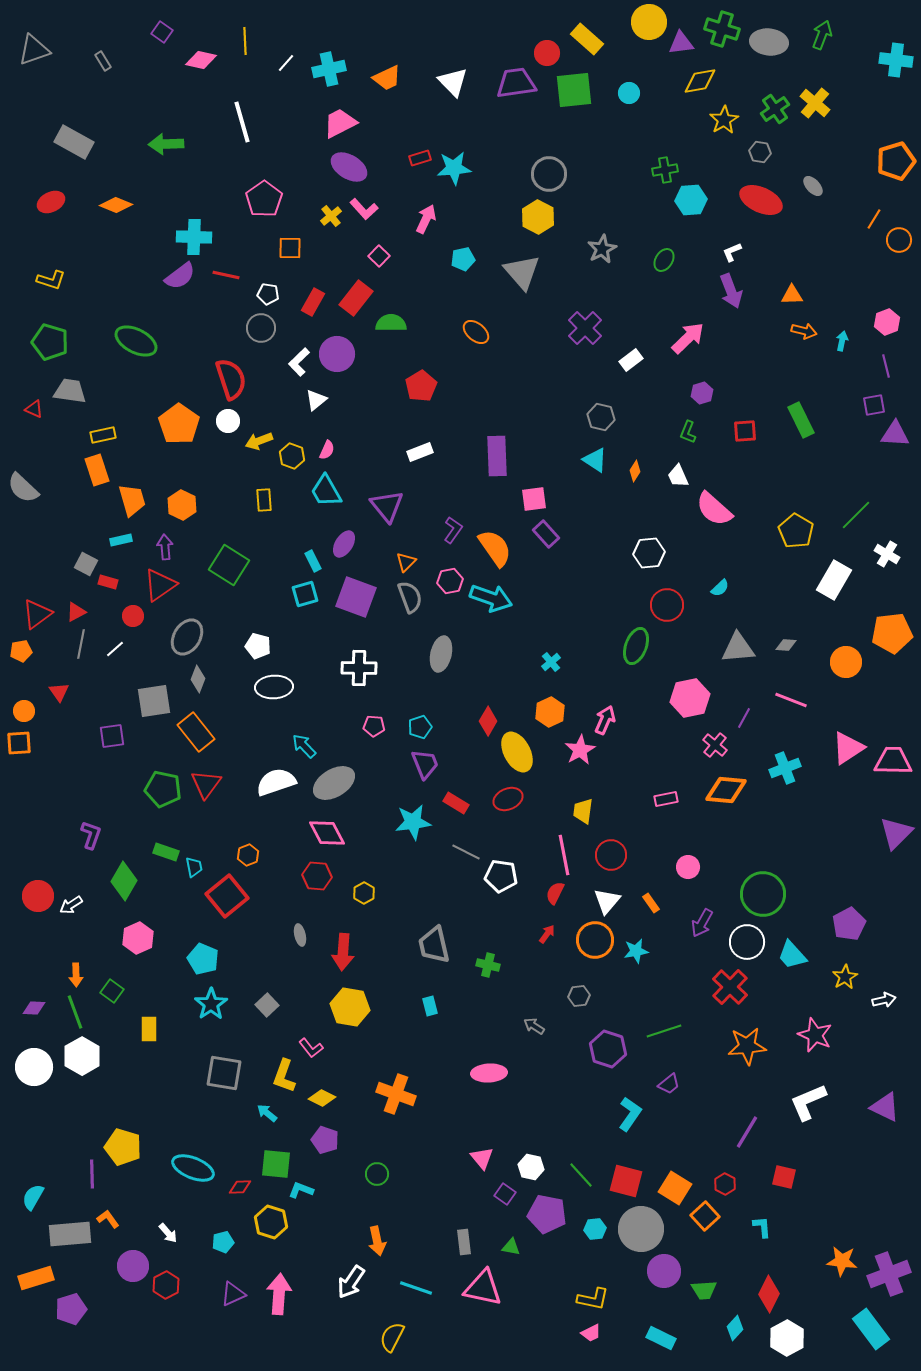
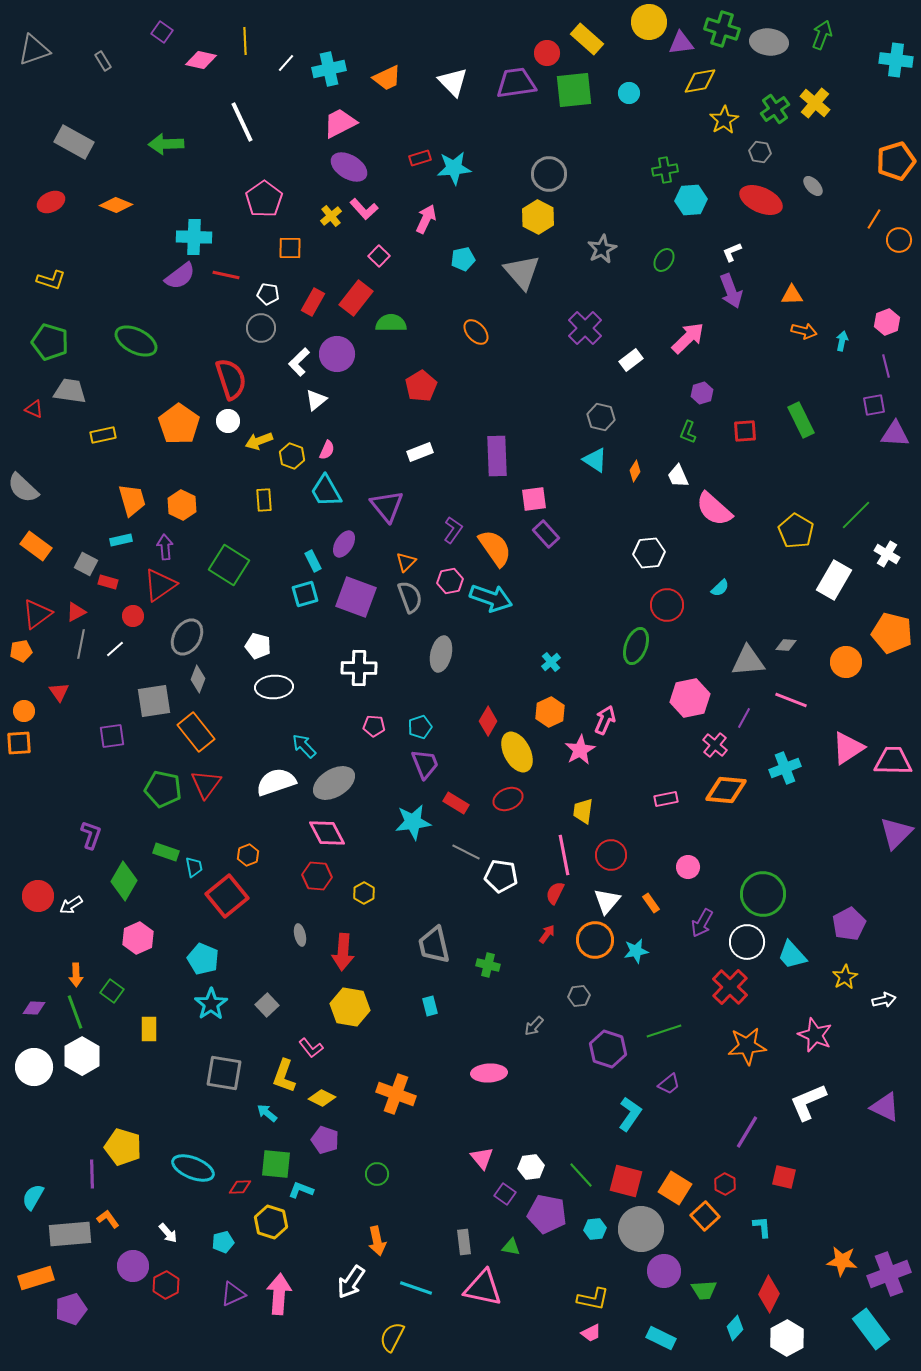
white line at (242, 122): rotated 9 degrees counterclockwise
orange ellipse at (476, 332): rotated 8 degrees clockwise
orange rectangle at (97, 470): moved 61 px left, 76 px down; rotated 36 degrees counterclockwise
orange pentagon at (892, 633): rotated 21 degrees clockwise
gray triangle at (738, 648): moved 10 px right, 13 px down
gray arrow at (534, 1026): rotated 80 degrees counterclockwise
white hexagon at (531, 1167): rotated 20 degrees counterclockwise
